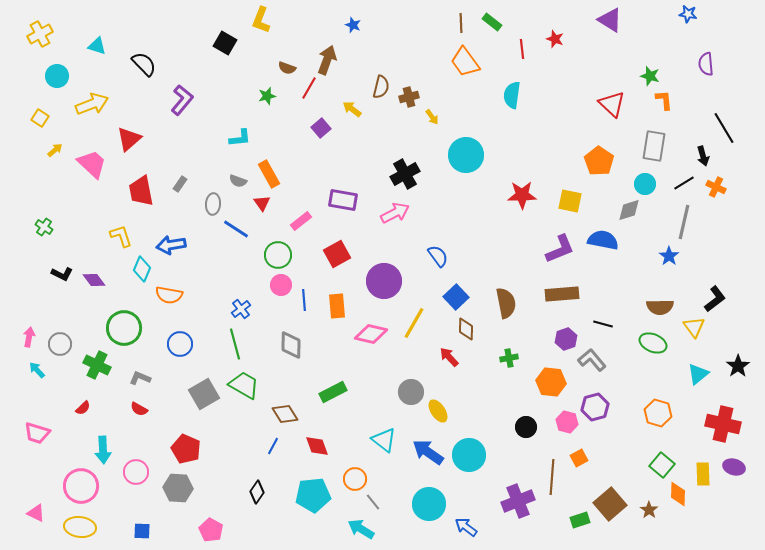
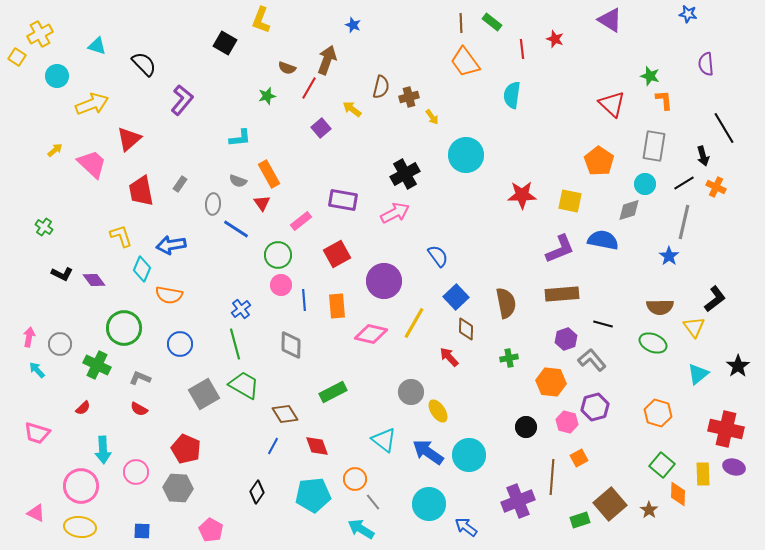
yellow square at (40, 118): moved 23 px left, 61 px up
red cross at (723, 424): moved 3 px right, 5 px down
